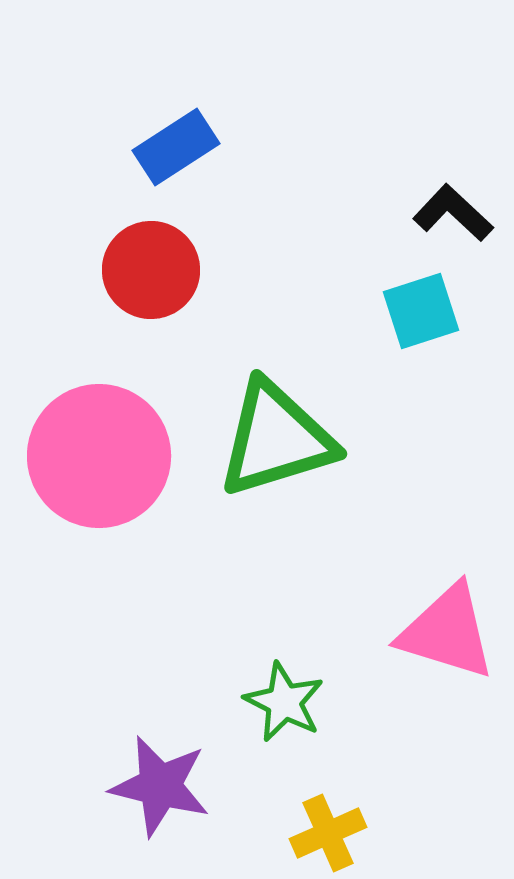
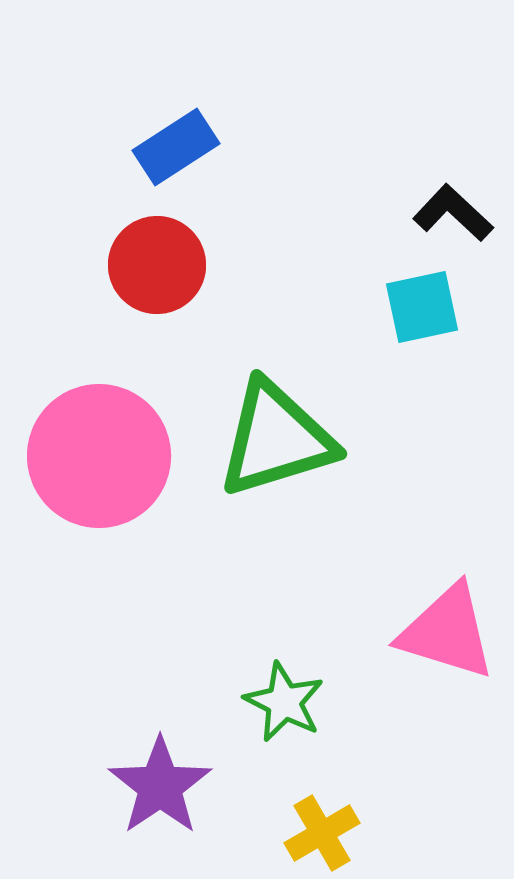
red circle: moved 6 px right, 5 px up
cyan square: moved 1 px right, 4 px up; rotated 6 degrees clockwise
purple star: rotated 24 degrees clockwise
yellow cross: moved 6 px left; rotated 6 degrees counterclockwise
